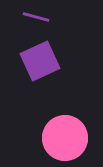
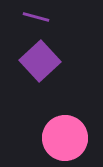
purple square: rotated 18 degrees counterclockwise
